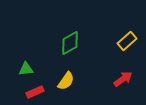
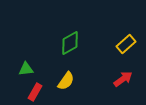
yellow rectangle: moved 1 px left, 3 px down
red rectangle: rotated 36 degrees counterclockwise
